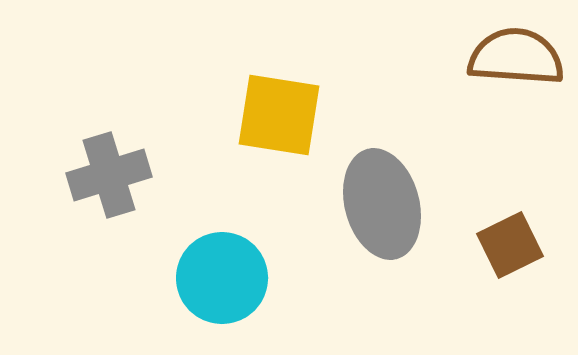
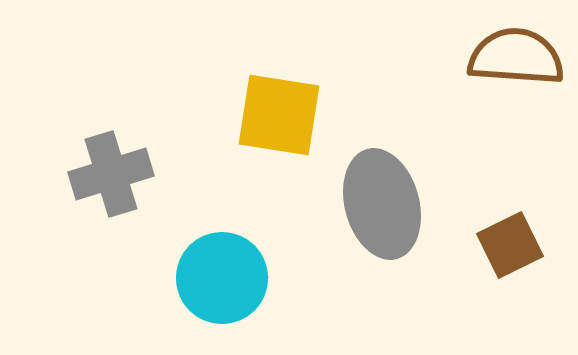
gray cross: moved 2 px right, 1 px up
